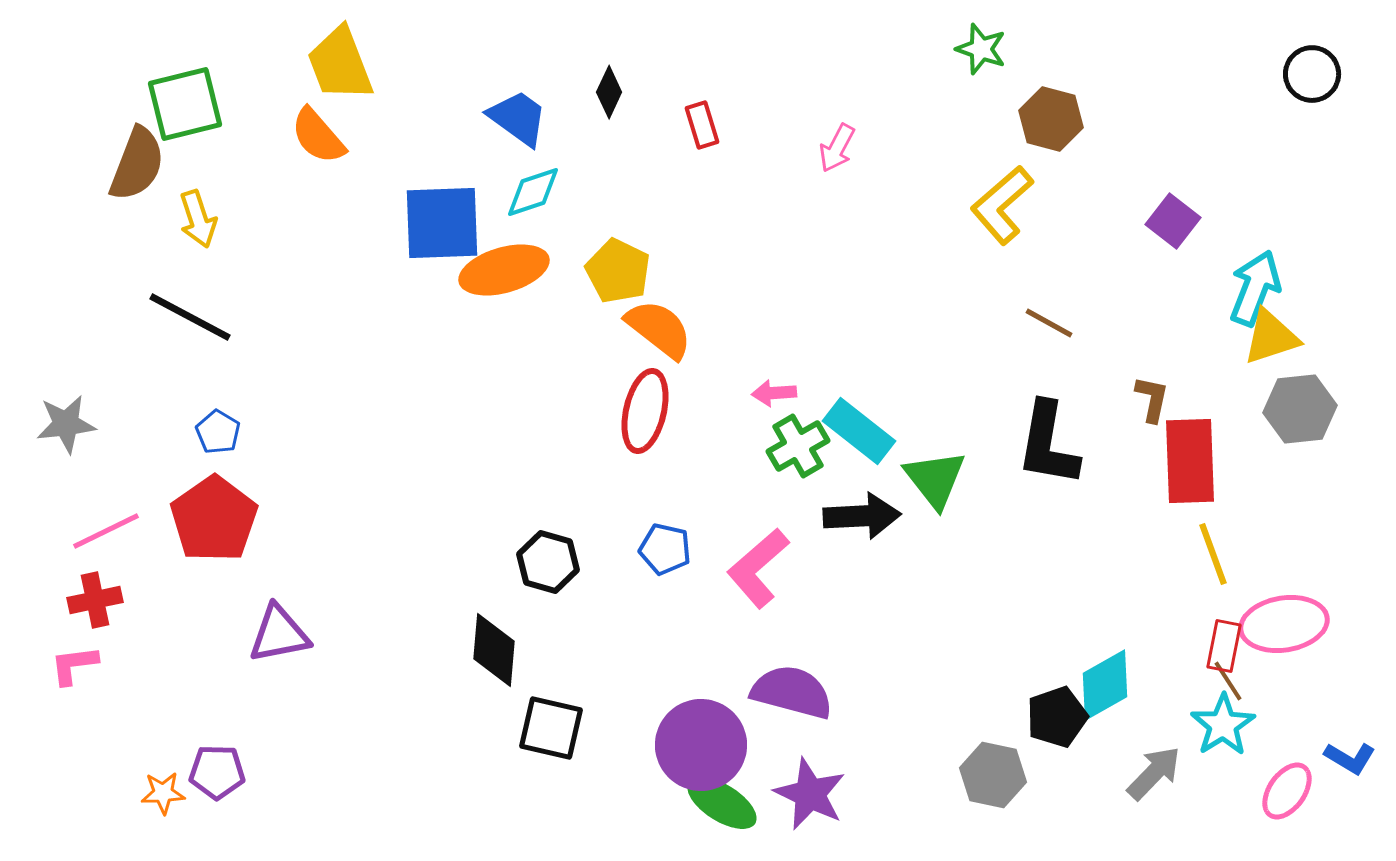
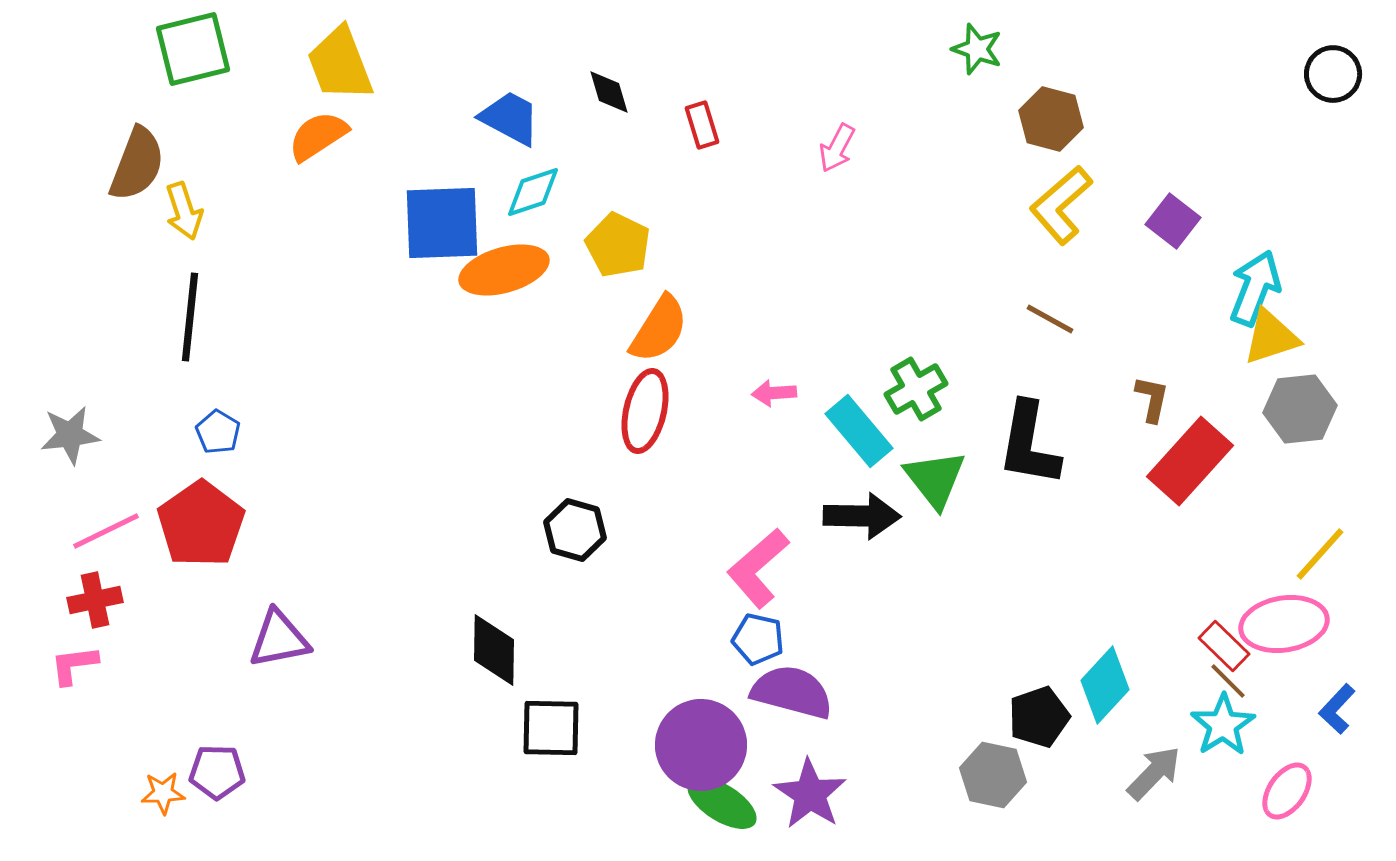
green star at (981, 49): moved 4 px left
black circle at (1312, 74): moved 21 px right
black diamond at (609, 92): rotated 42 degrees counterclockwise
green square at (185, 104): moved 8 px right, 55 px up
blue trapezoid at (518, 118): moved 8 px left; rotated 8 degrees counterclockwise
orange semicircle at (318, 136): rotated 98 degrees clockwise
yellow L-shape at (1002, 205): moved 59 px right
yellow arrow at (198, 219): moved 14 px left, 8 px up
yellow pentagon at (618, 271): moved 26 px up
black line at (190, 317): rotated 68 degrees clockwise
brown line at (1049, 323): moved 1 px right, 4 px up
orange semicircle at (659, 329): rotated 84 degrees clockwise
gray star at (66, 424): moved 4 px right, 11 px down
cyan rectangle at (859, 431): rotated 12 degrees clockwise
black L-shape at (1048, 444): moved 19 px left
green cross at (798, 446): moved 118 px right, 57 px up
red rectangle at (1190, 461): rotated 44 degrees clockwise
black arrow at (862, 516): rotated 4 degrees clockwise
red pentagon at (214, 519): moved 13 px left, 5 px down
blue pentagon at (665, 549): moved 93 px right, 90 px down
yellow line at (1213, 554): moved 107 px right; rotated 62 degrees clockwise
black hexagon at (548, 562): moved 27 px right, 32 px up
purple triangle at (279, 634): moved 5 px down
red rectangle at (1224, 646): rotated 57 degrees counterclockwise
black diamond at (494, 650): rotated 4 degrees counterclockwise
brown line at (1228, 681): rotated 12 degrees counterclockwise
cyan diamond at (1105, 685): rotated 18 degrees counterclockwise
black pentagon at (1057, 717): moved 18 px left
black square at (551, 728): rotated 12 degrees counterclockwise
blue L-shape at (1350, 758): moved 13 px left, 49 px up; rotated 102 degrees clockwise
purple star at (810, 794): rotated 8 degrees clockwise
